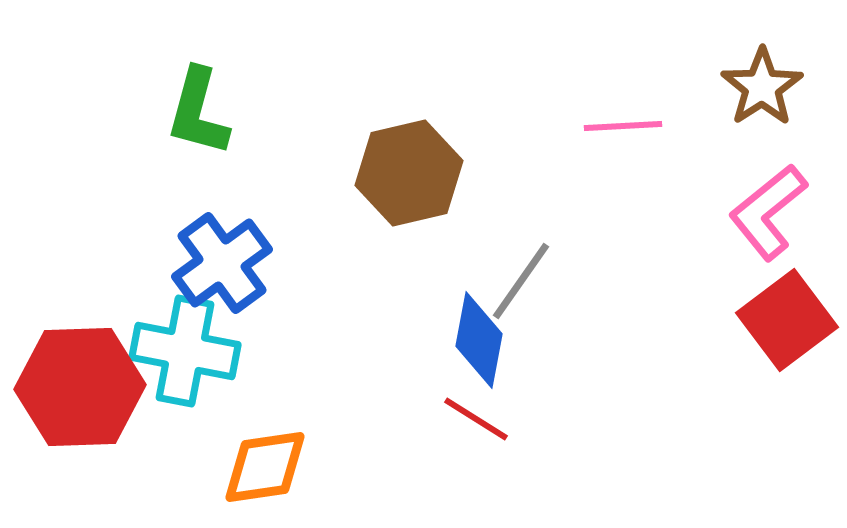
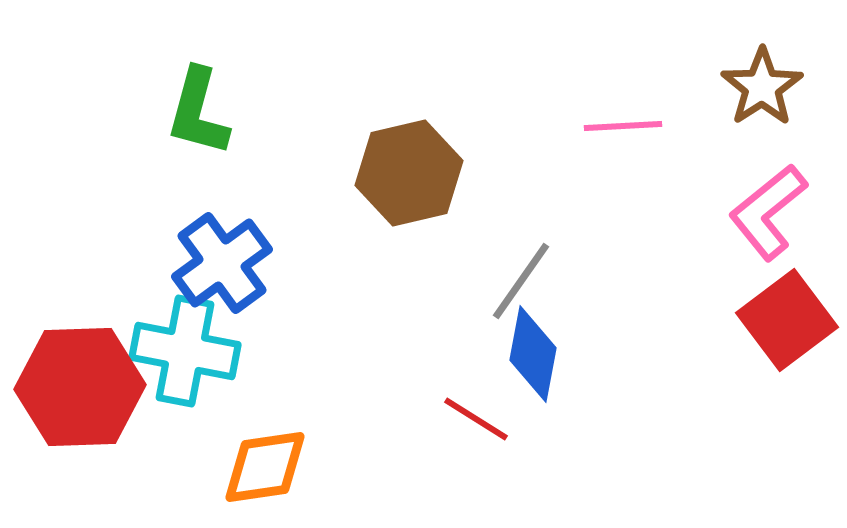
blue diamond: moved 54 px right, 14 px down
